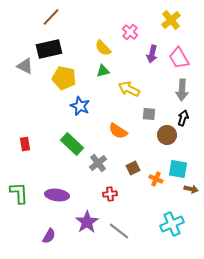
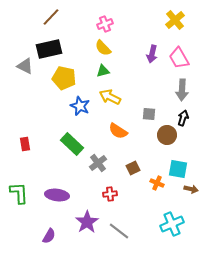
yellow cross: moved 4 px right
pink cross: moved 25 px left, 8 px up; rotated 28 degrees clockwise
yellow arrow: moved 19 px left, 8 px down
orange cross: moved 1 px right, 4 px down
